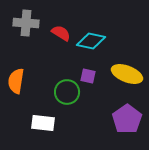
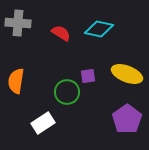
gray cross: moved 8 px left
cyan diamond: moved 8 px right, 12 px up
purple square: rotated 21 degrees counterclockwise
white rectangle: rotated 40 degrees counterclockwise
